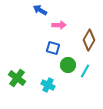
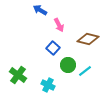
pink arrow: rotated 64 degrees clockwise
brown diamond: moved 1 px left, 1 px up; rotated 75 degrees clockwise
blue square: rotated 24 degrees clockwise
cyan line: rotated 24 degrees clockwise
green cross: moved 1 px right, 3 px up
